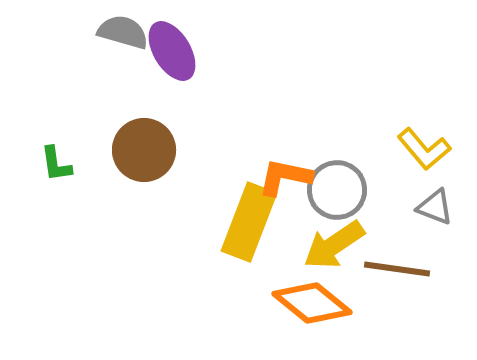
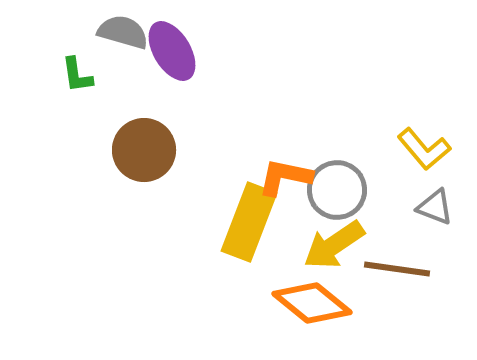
green L-shape: moved 21 px right, 89 px up
